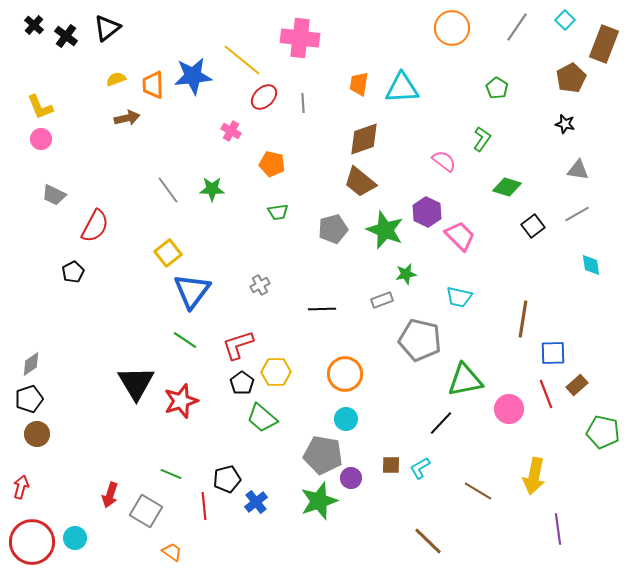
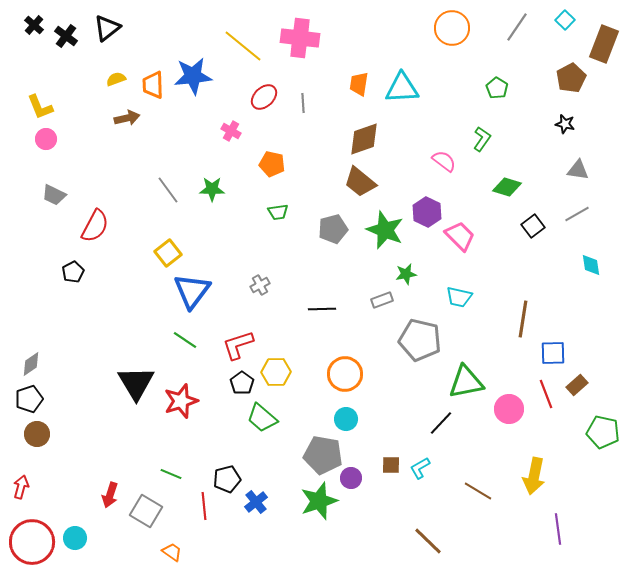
yellow line at (242, 60): moved 1 px right, 14 px up
pink circle at (41, 139): moved 5 px right
green triangle at (465, 380): moved 1 px right, 2 px down
